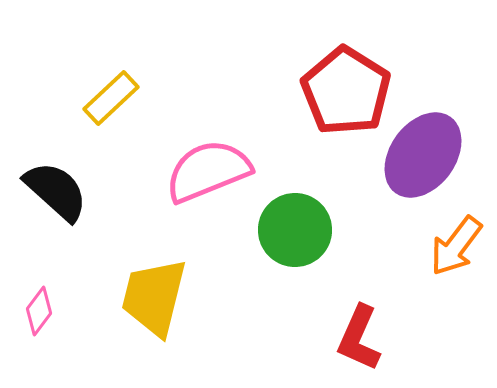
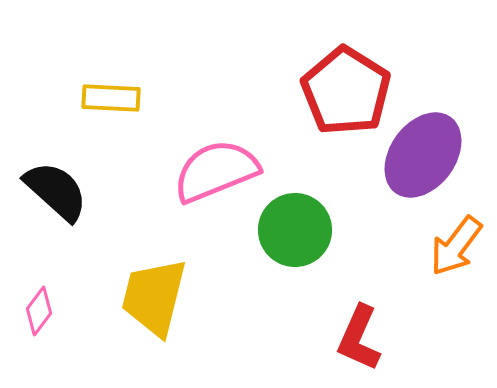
yellow rectangle: rotated 46 degrees clockwise
pink semicircle: moved 8 px right
